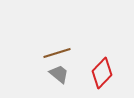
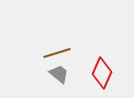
red diamond: rotated 20 degrees counterclockwise
